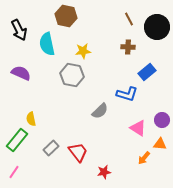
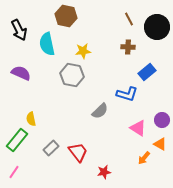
orange triangle: rotated 24 degrees clockwise
